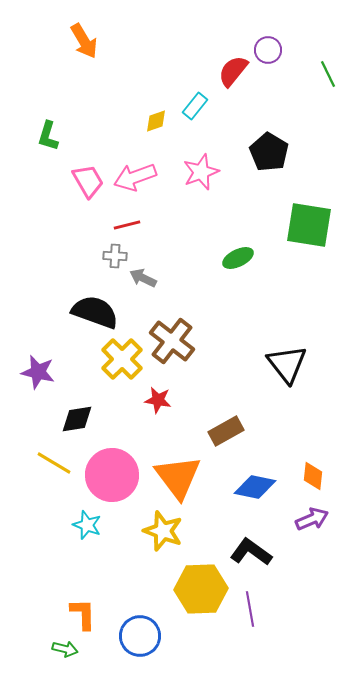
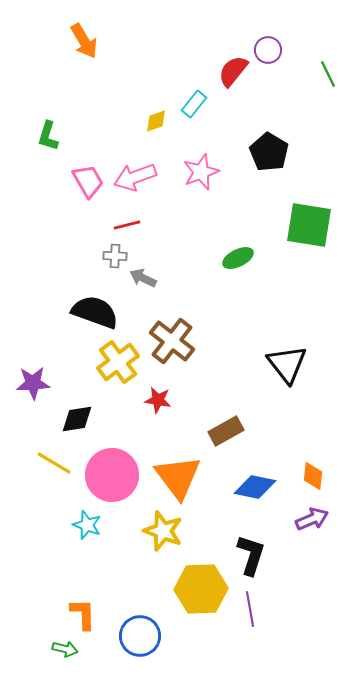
cyan rectangle: moved 1 px left, 2 px up
yellow cross: moved 4 px left, 3 px down; rotated 9 degrees clockwise
purple star: moved 5 px left, 11 px down; rotated 16 degrees counterclockwise
black L-shape: moved 3 px down; rotated 72 degrees clockwise
